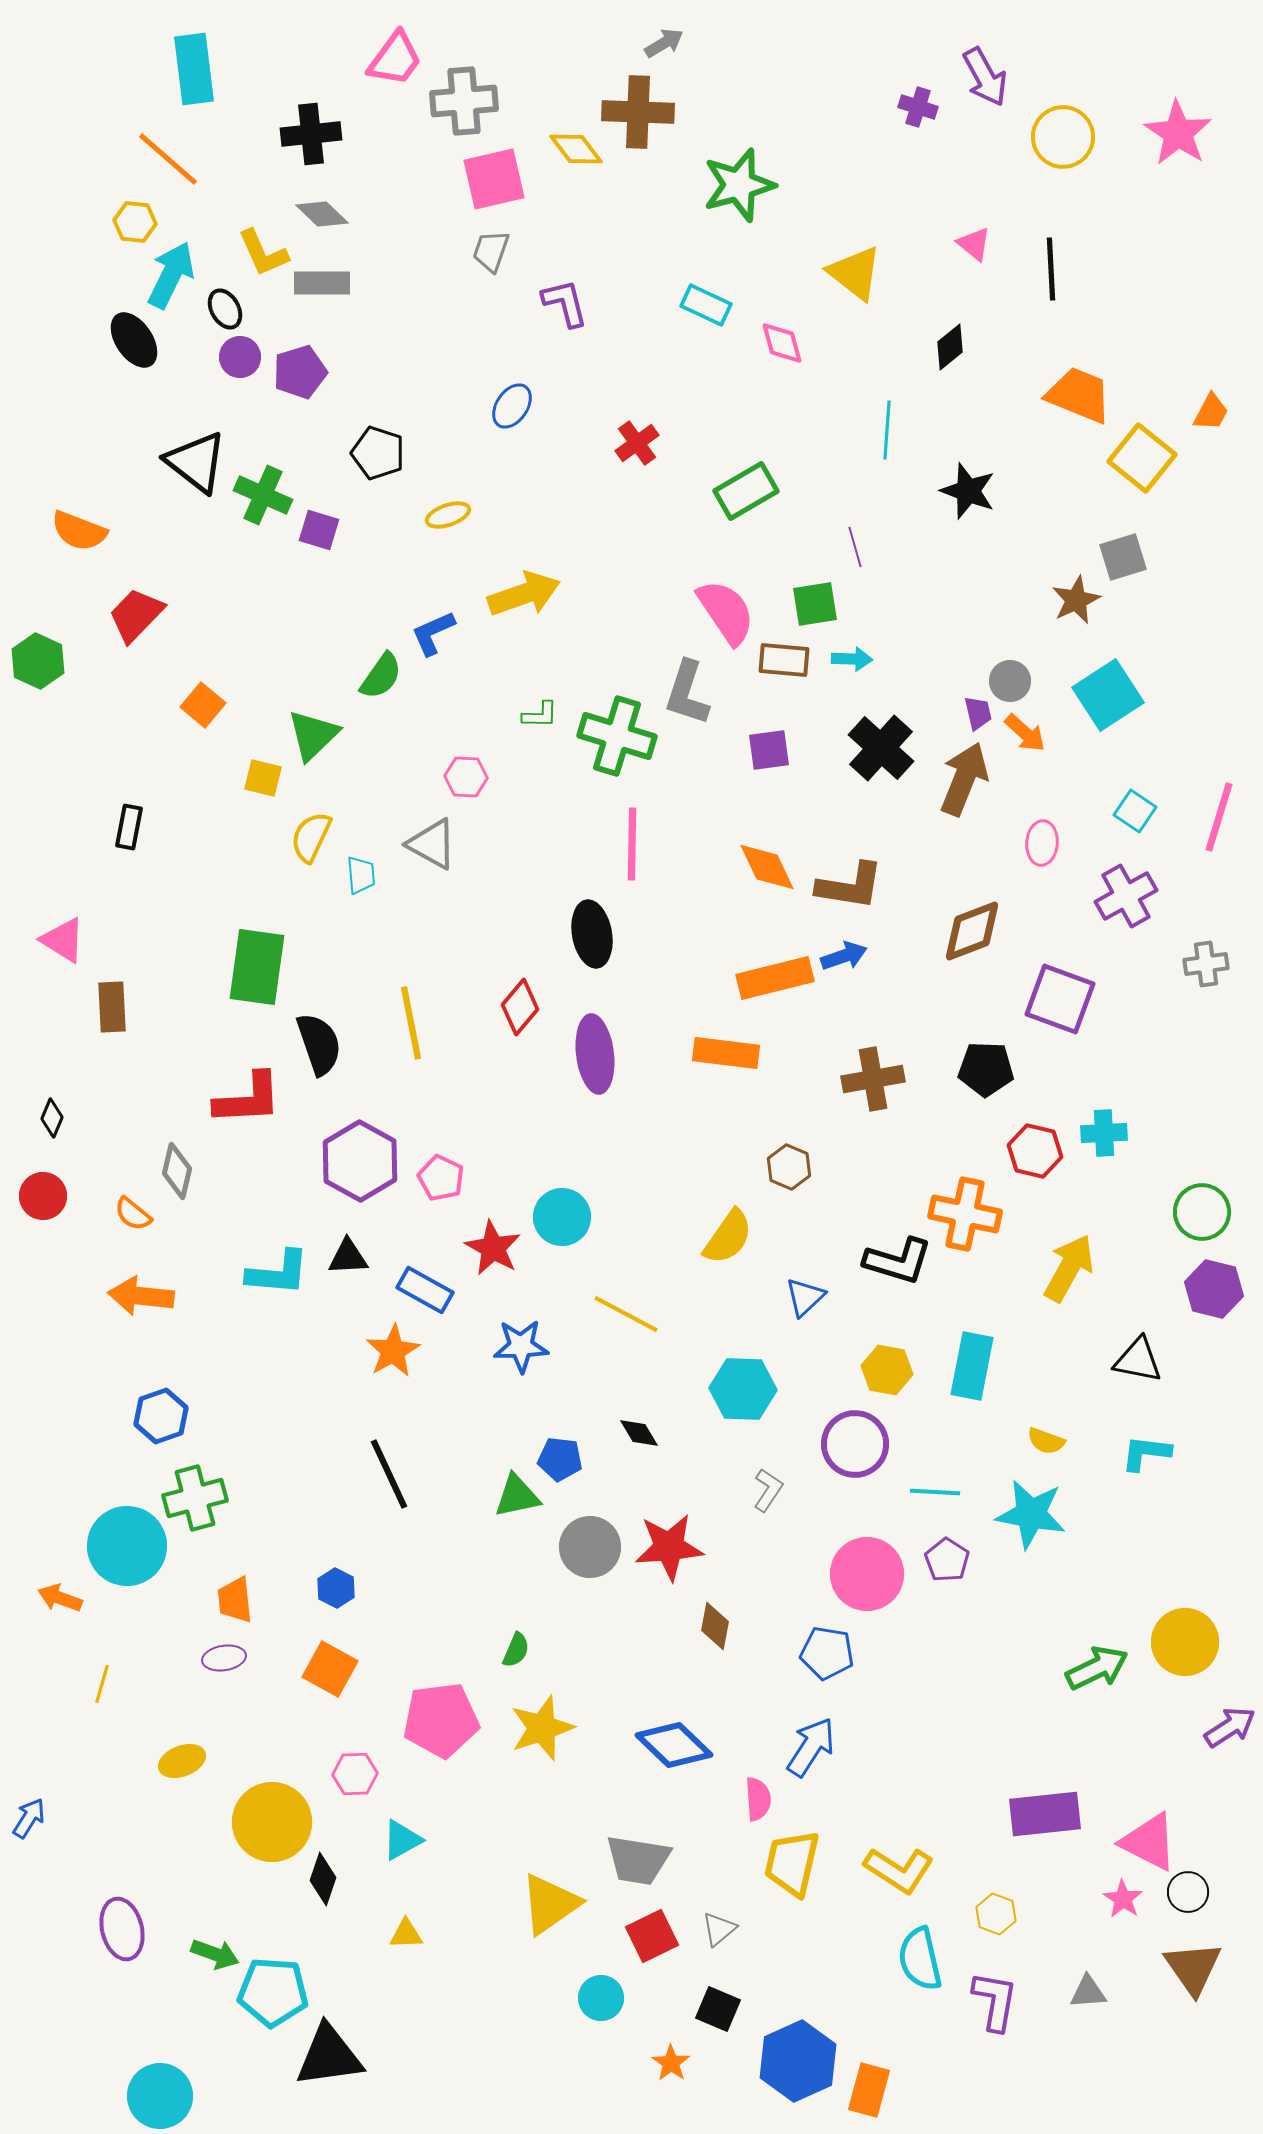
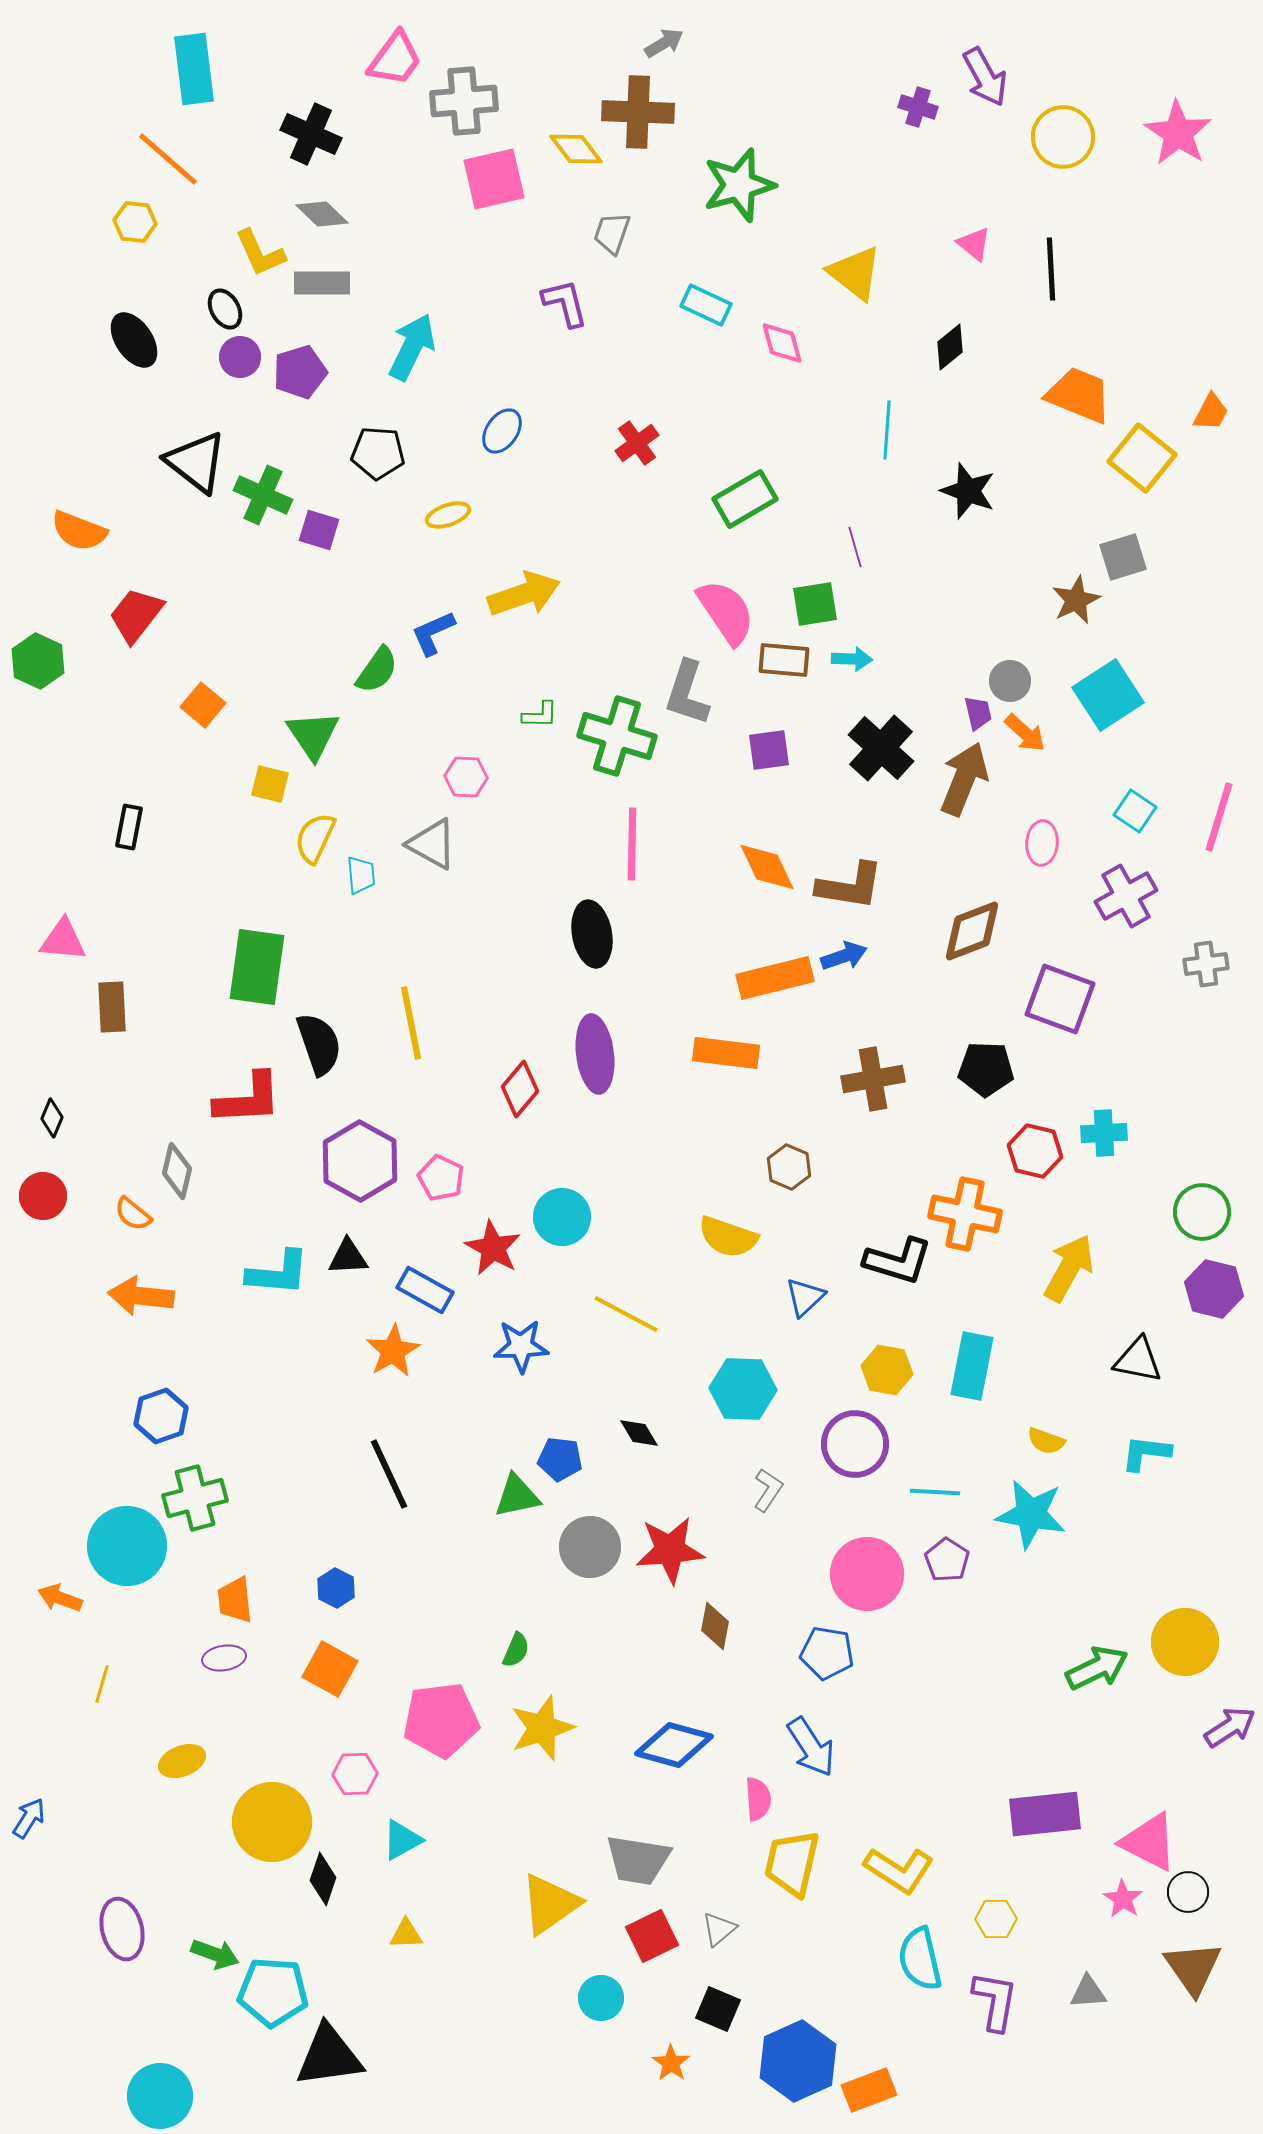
black cross at (311, 134): rotated 30 degrees clockwise
gray trapezoid at (491, 251): moved 121 px right, 18 px up
yellow L-shape at (263, 253): moved 3 px left
cyan arrow at (171, 275): moved 241 px right, 72 px down
blue ellipse at (512, 406): moved 10 px left, 25 px down
black pentagon at (378, 453): rotated 14 degrees counterclockwise
green rectangle at (746, 491): moved 1 px left, 8 px down
red trapezoid at (136, 615): rotated 6 degrees counterclockwise
green semicircle at (381, 676): moved 4 px left, 6 px up
green triangle at (313, 735): rotated 20 degrees counterclockwise
yellow square at (263, 778): moved 7 px right, 6 px down
yellow semicircle at (311, 837): moved 4 px right, 1 px down
pink triangle at (63, 940): rotated 27 degrees counterclockwise
red diamond at (520, 1007): moved 82 px down
yellow semicircle at (728, 1237): rotated 74 degrees clockwise
red star at (669, 1547): moved 1 px right, 3 px down
blue diamond at (674, 1745): rotated 28 degrees counterclockwise
blue arrow at (811, 1747): rotated 114 degrees clockwise
yellow hexagon at (996, 1914): moved 5 px down; rotated 21 degrees counterclockwise
orange rectangle at (869, 2090): rotated 54 degrees clockwise
